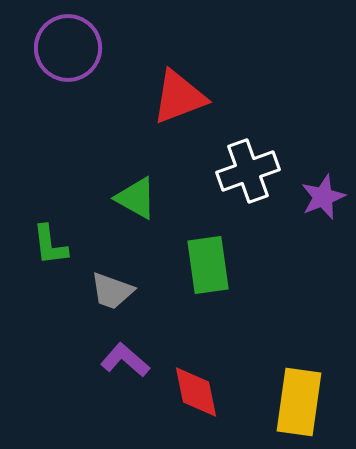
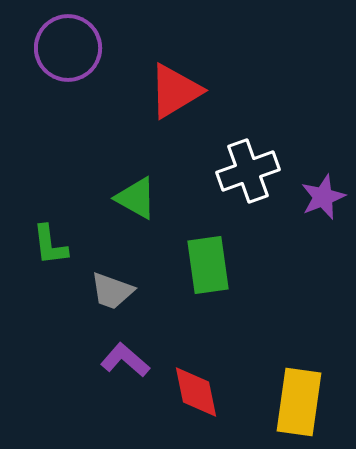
red triangle: moved 4 px left, 6 px up; rotated 10 degrees counterclockwise
